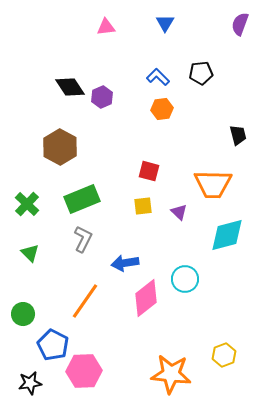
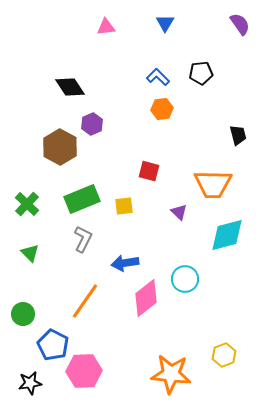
purple semicircle: rotated 125 degrees clockwise
purple hexagon: moved 10 px left, 27 px down
yellow square: moved 19 px left
